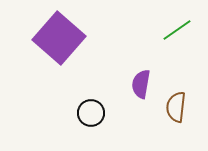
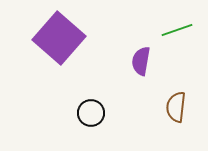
green line: rotated 16 degrees clockwise
purple semicircle: moved 23 px up
